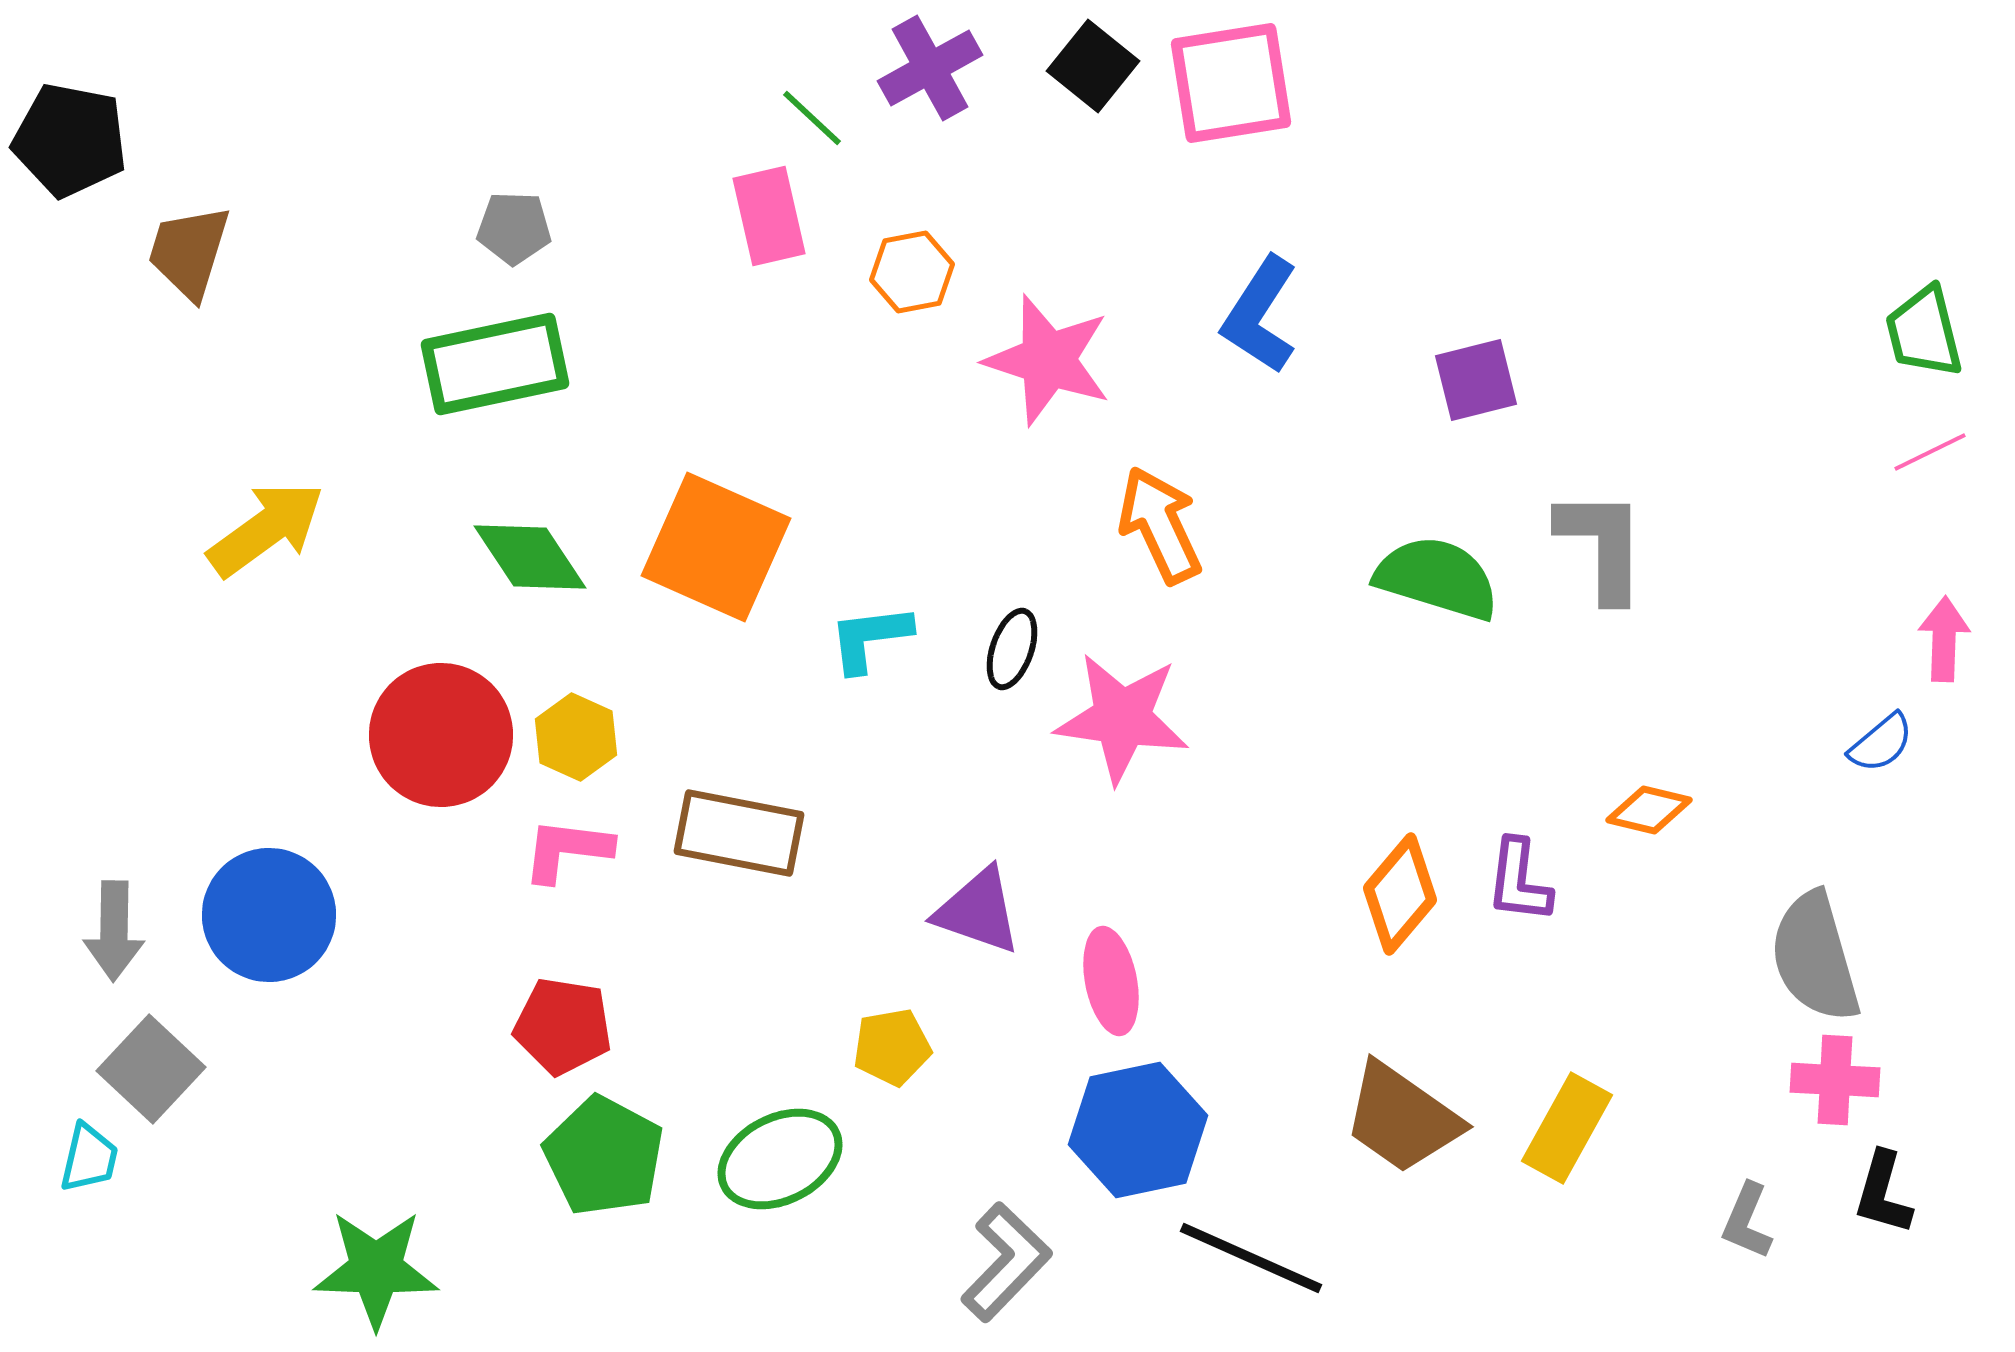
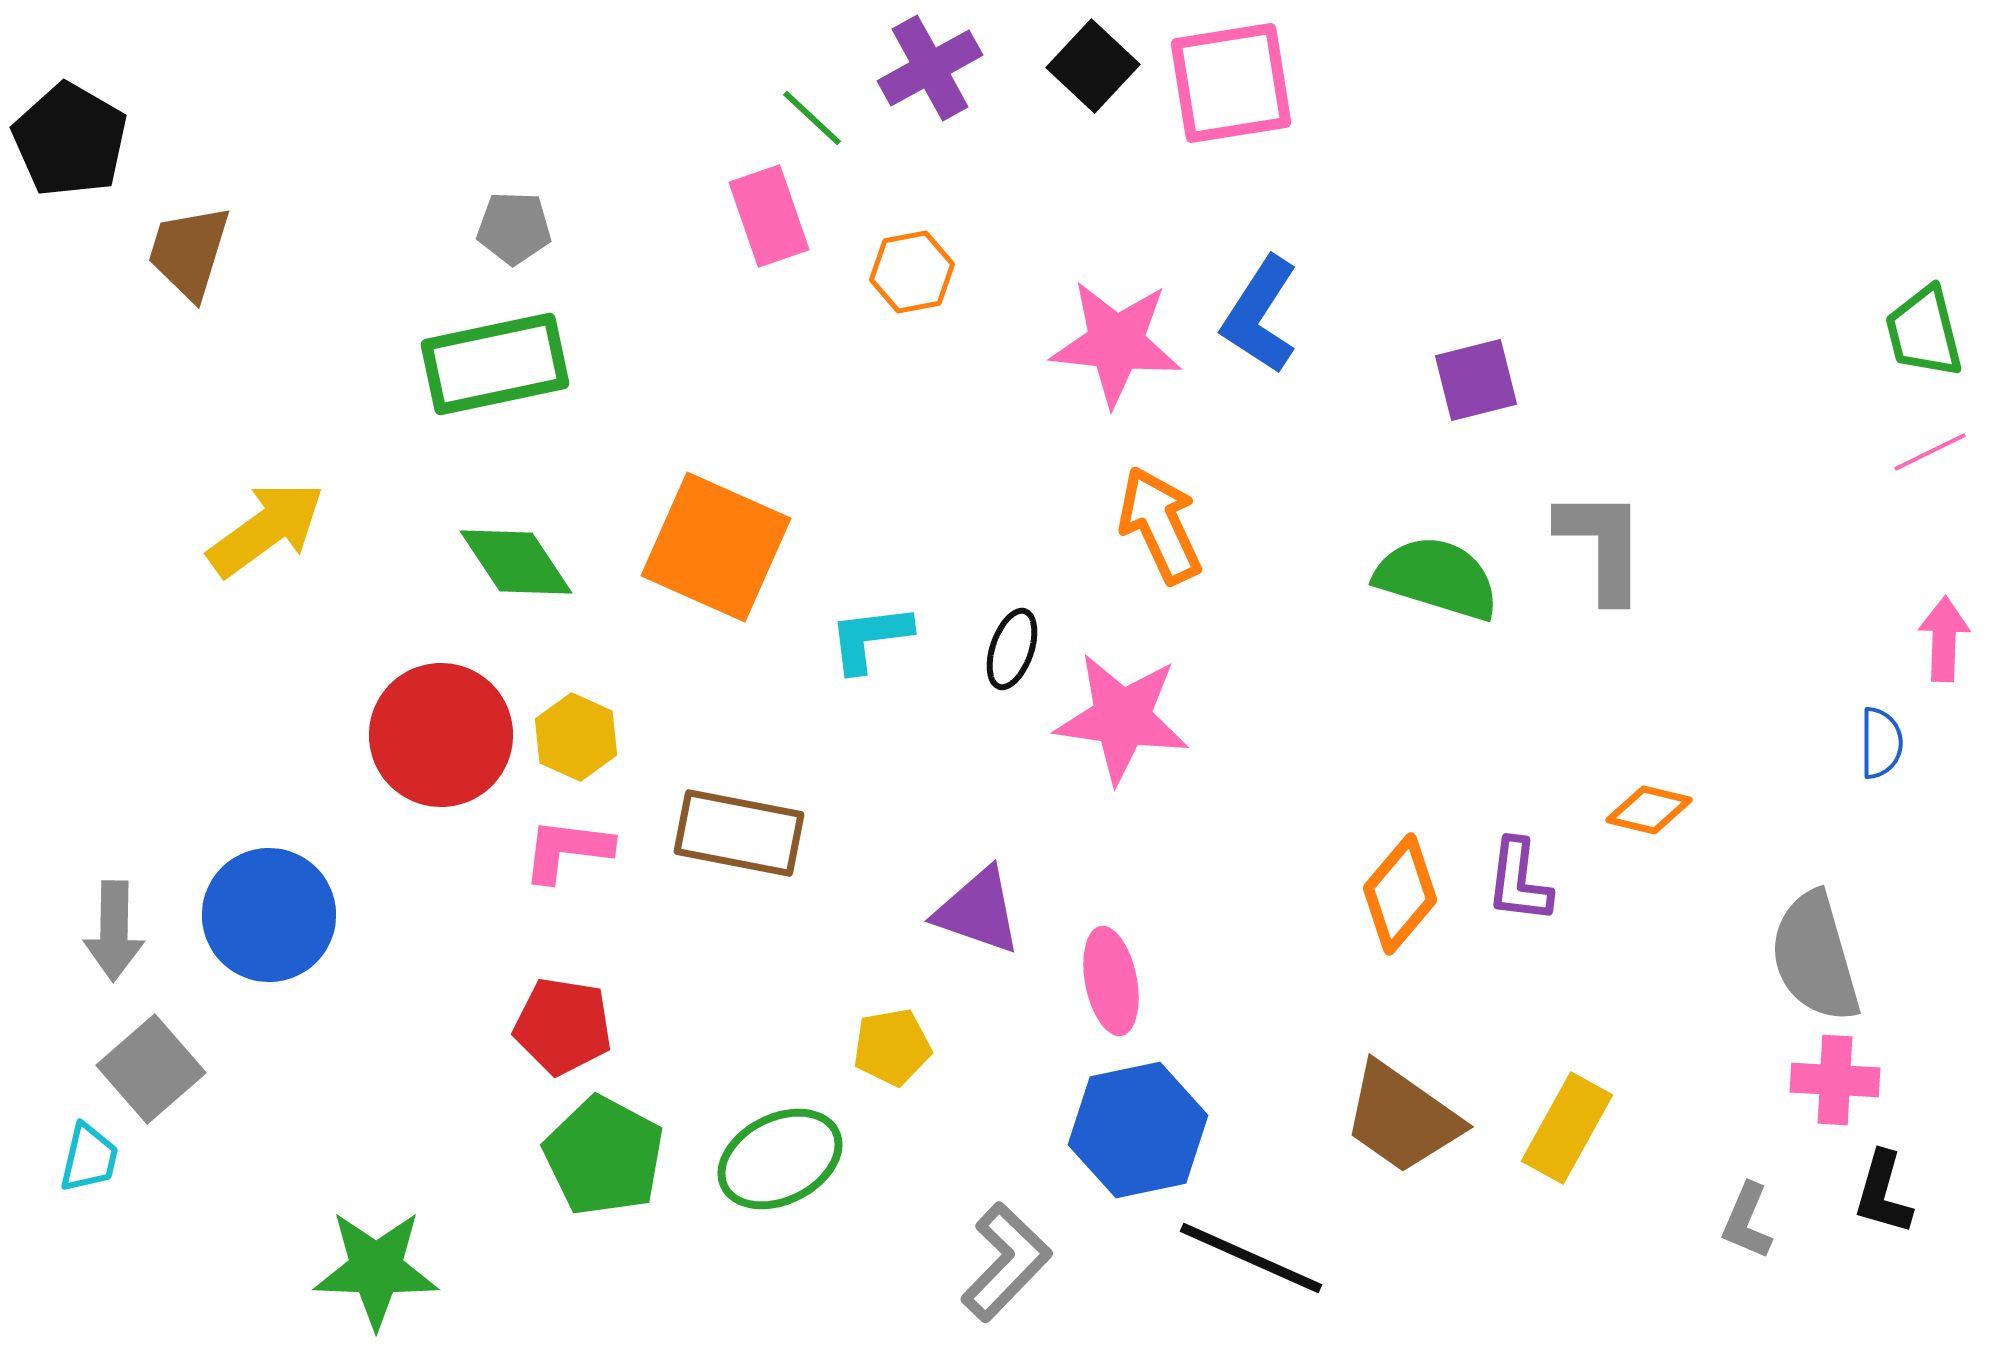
black square at (1093, 66): rotated 4 degrees clockwise
black pentagon at (70, 140): rotated 19 degrees clockwise
pink rectangle at (769, 216): rotated 6 degrees counterclockwise
pink star at (1048, 360): moved 68 px right, 17 px up; rotated 12 degrees counterclockwise
green diamond at (530, 557): moved 14 px left, 5 px down
blue semicircle at (1881, 743): rotated 50 degrees counterclockwise
gray square at (151, 1069): rotated 6 degrees clockwise
